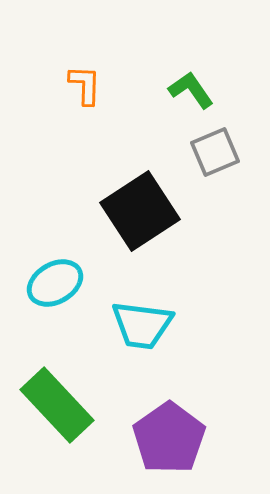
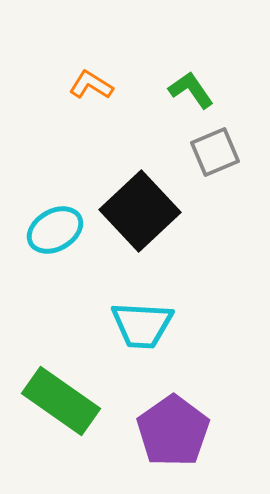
orange L-shape: moved 6 px right; rotated 60 degrees counterclockwise
black square: rotated 10 degrees counterclockwise
cyan ellipse: moved 53 px up
cyan trapezoid: rotated 4 degrees counterclockwise
green rectangle: moved 4 px right, 4 px up; rotated 12 degrees counterclockwise
purple pentagon: moved 4 px right, 7 px up
